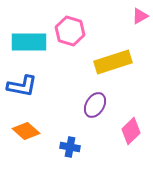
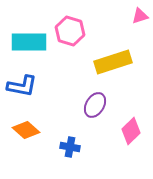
pink triangle: rotated 12 degrees clockwise
orange diamond: moved 1 px up
